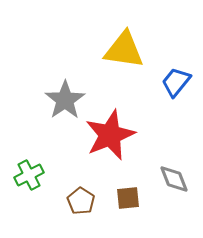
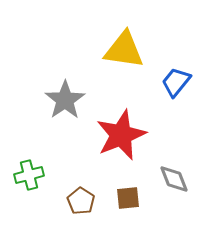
red star: moved 11 px right
green cross: rotated 12 degrees clockwise
